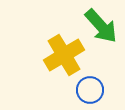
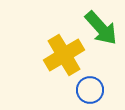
green arrow: moved 2 px down
